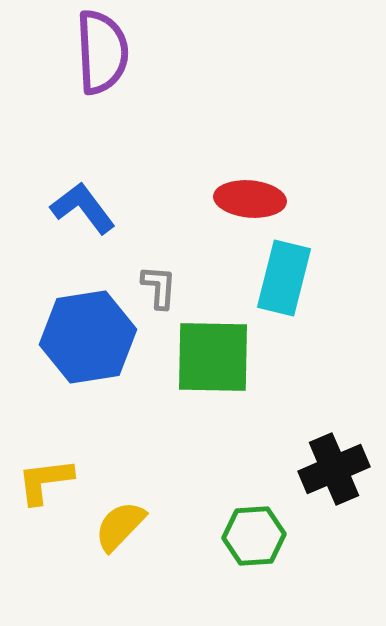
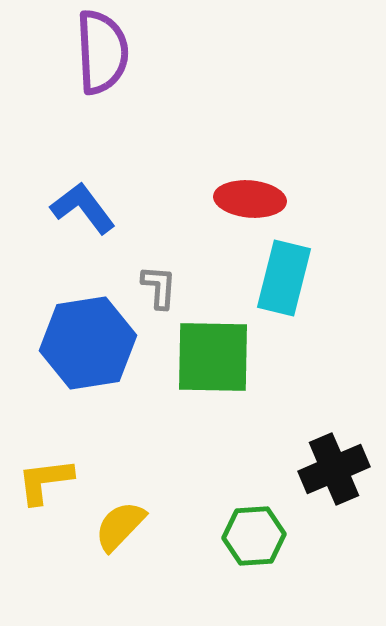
blue hexagon: moved 6 px down
